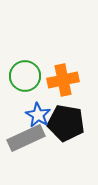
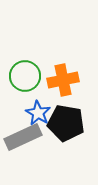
blue star: moved 2 px up
gray rectangle: moved 3 px left, 1 px up
